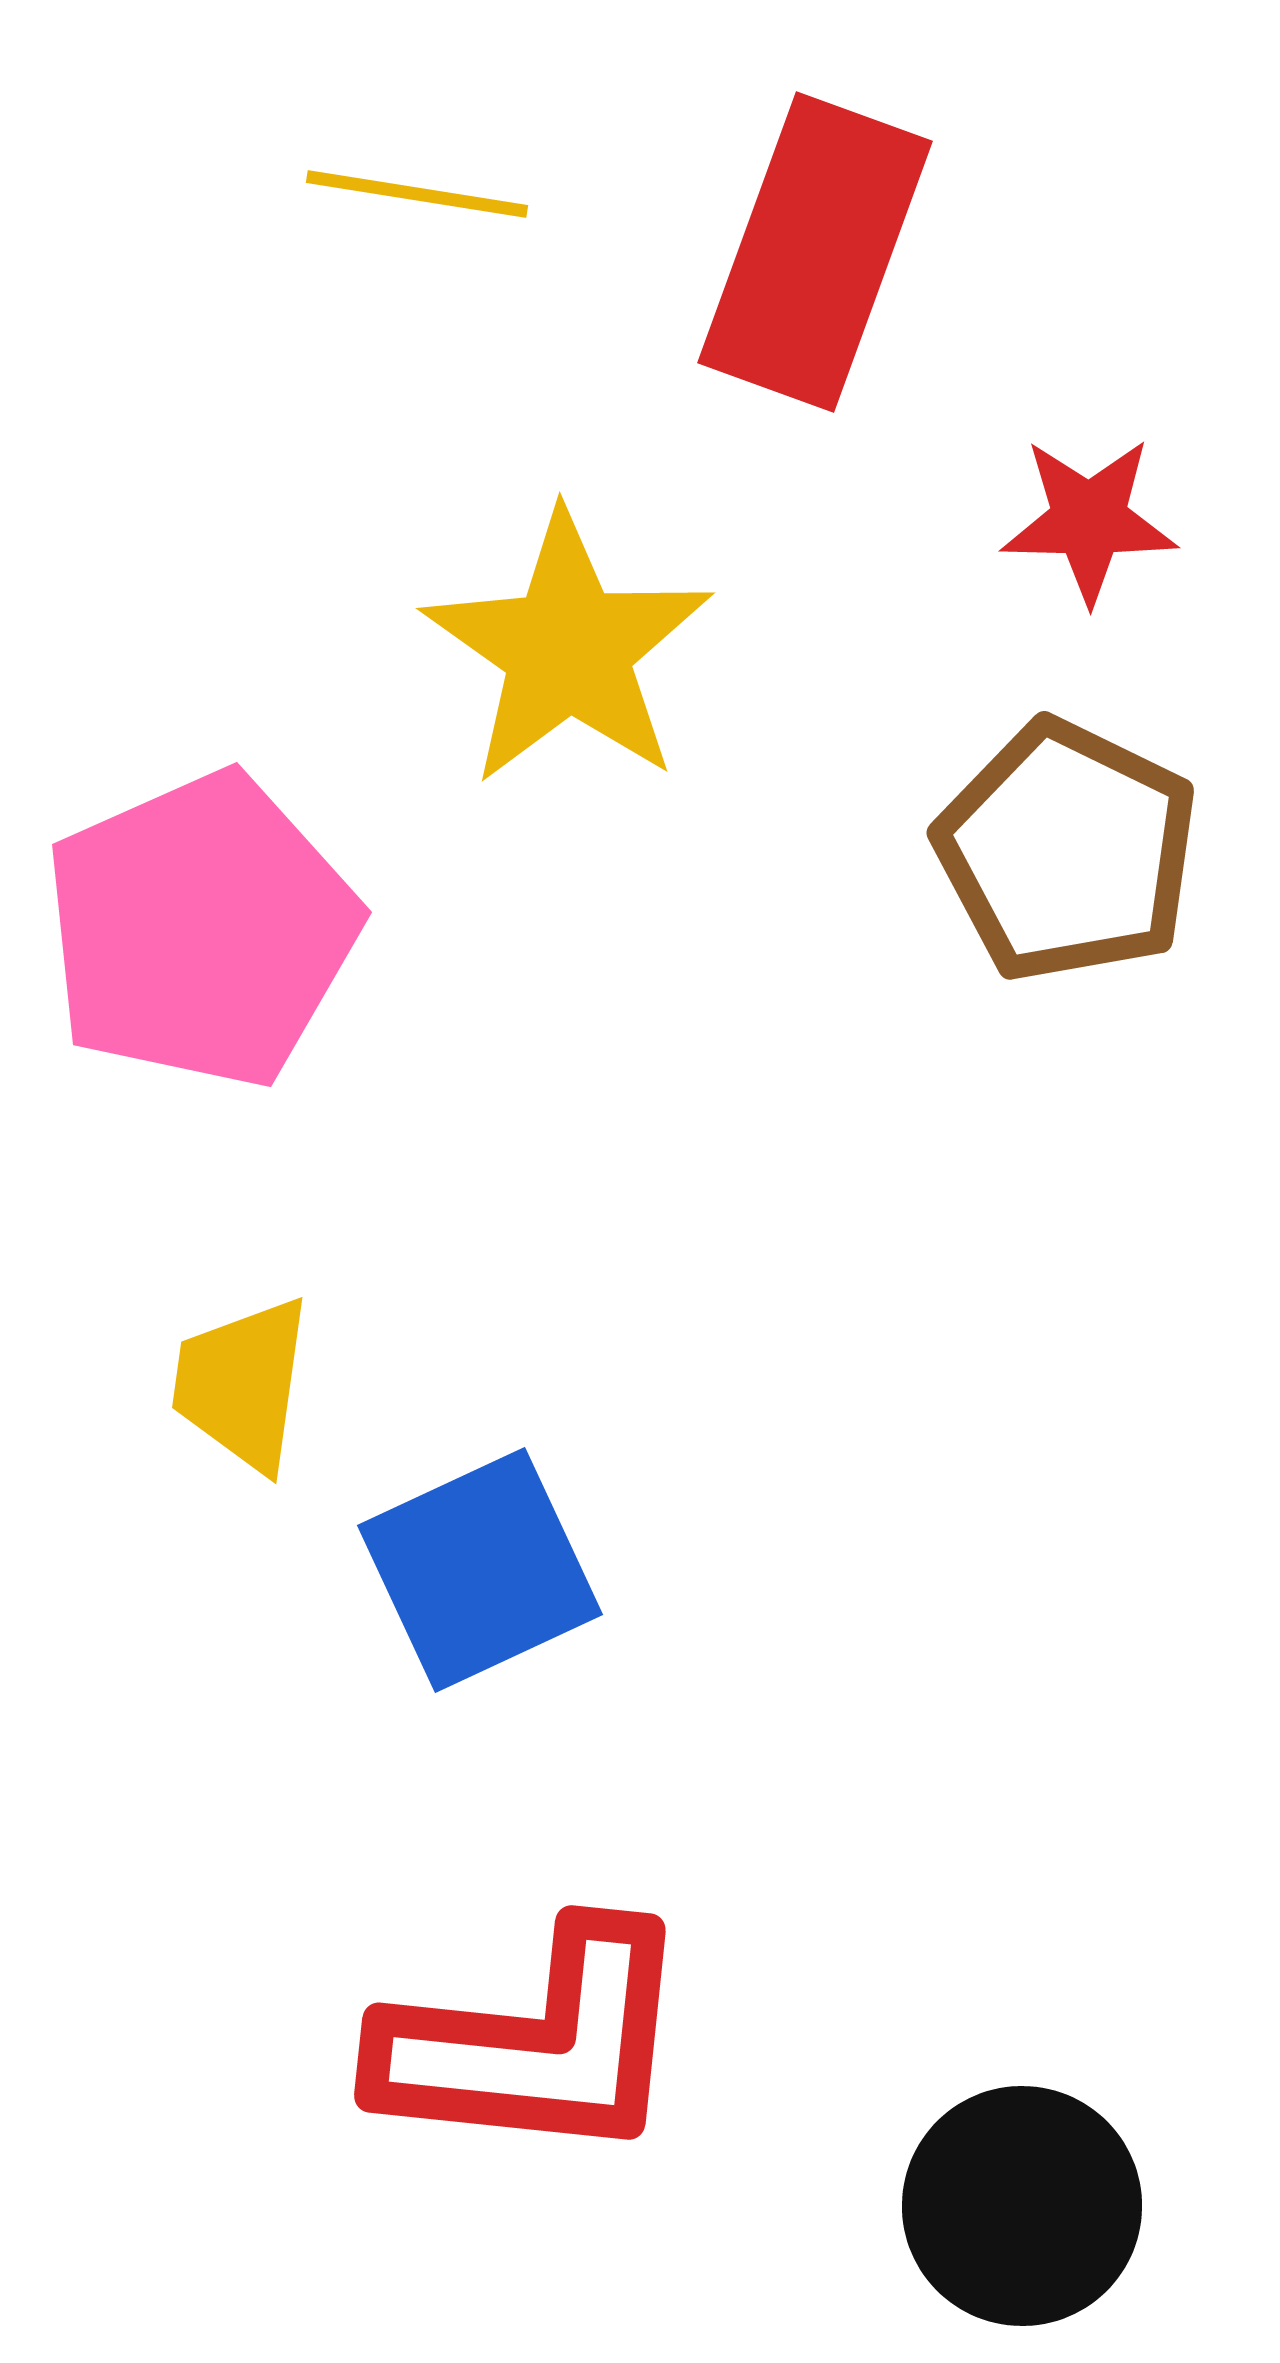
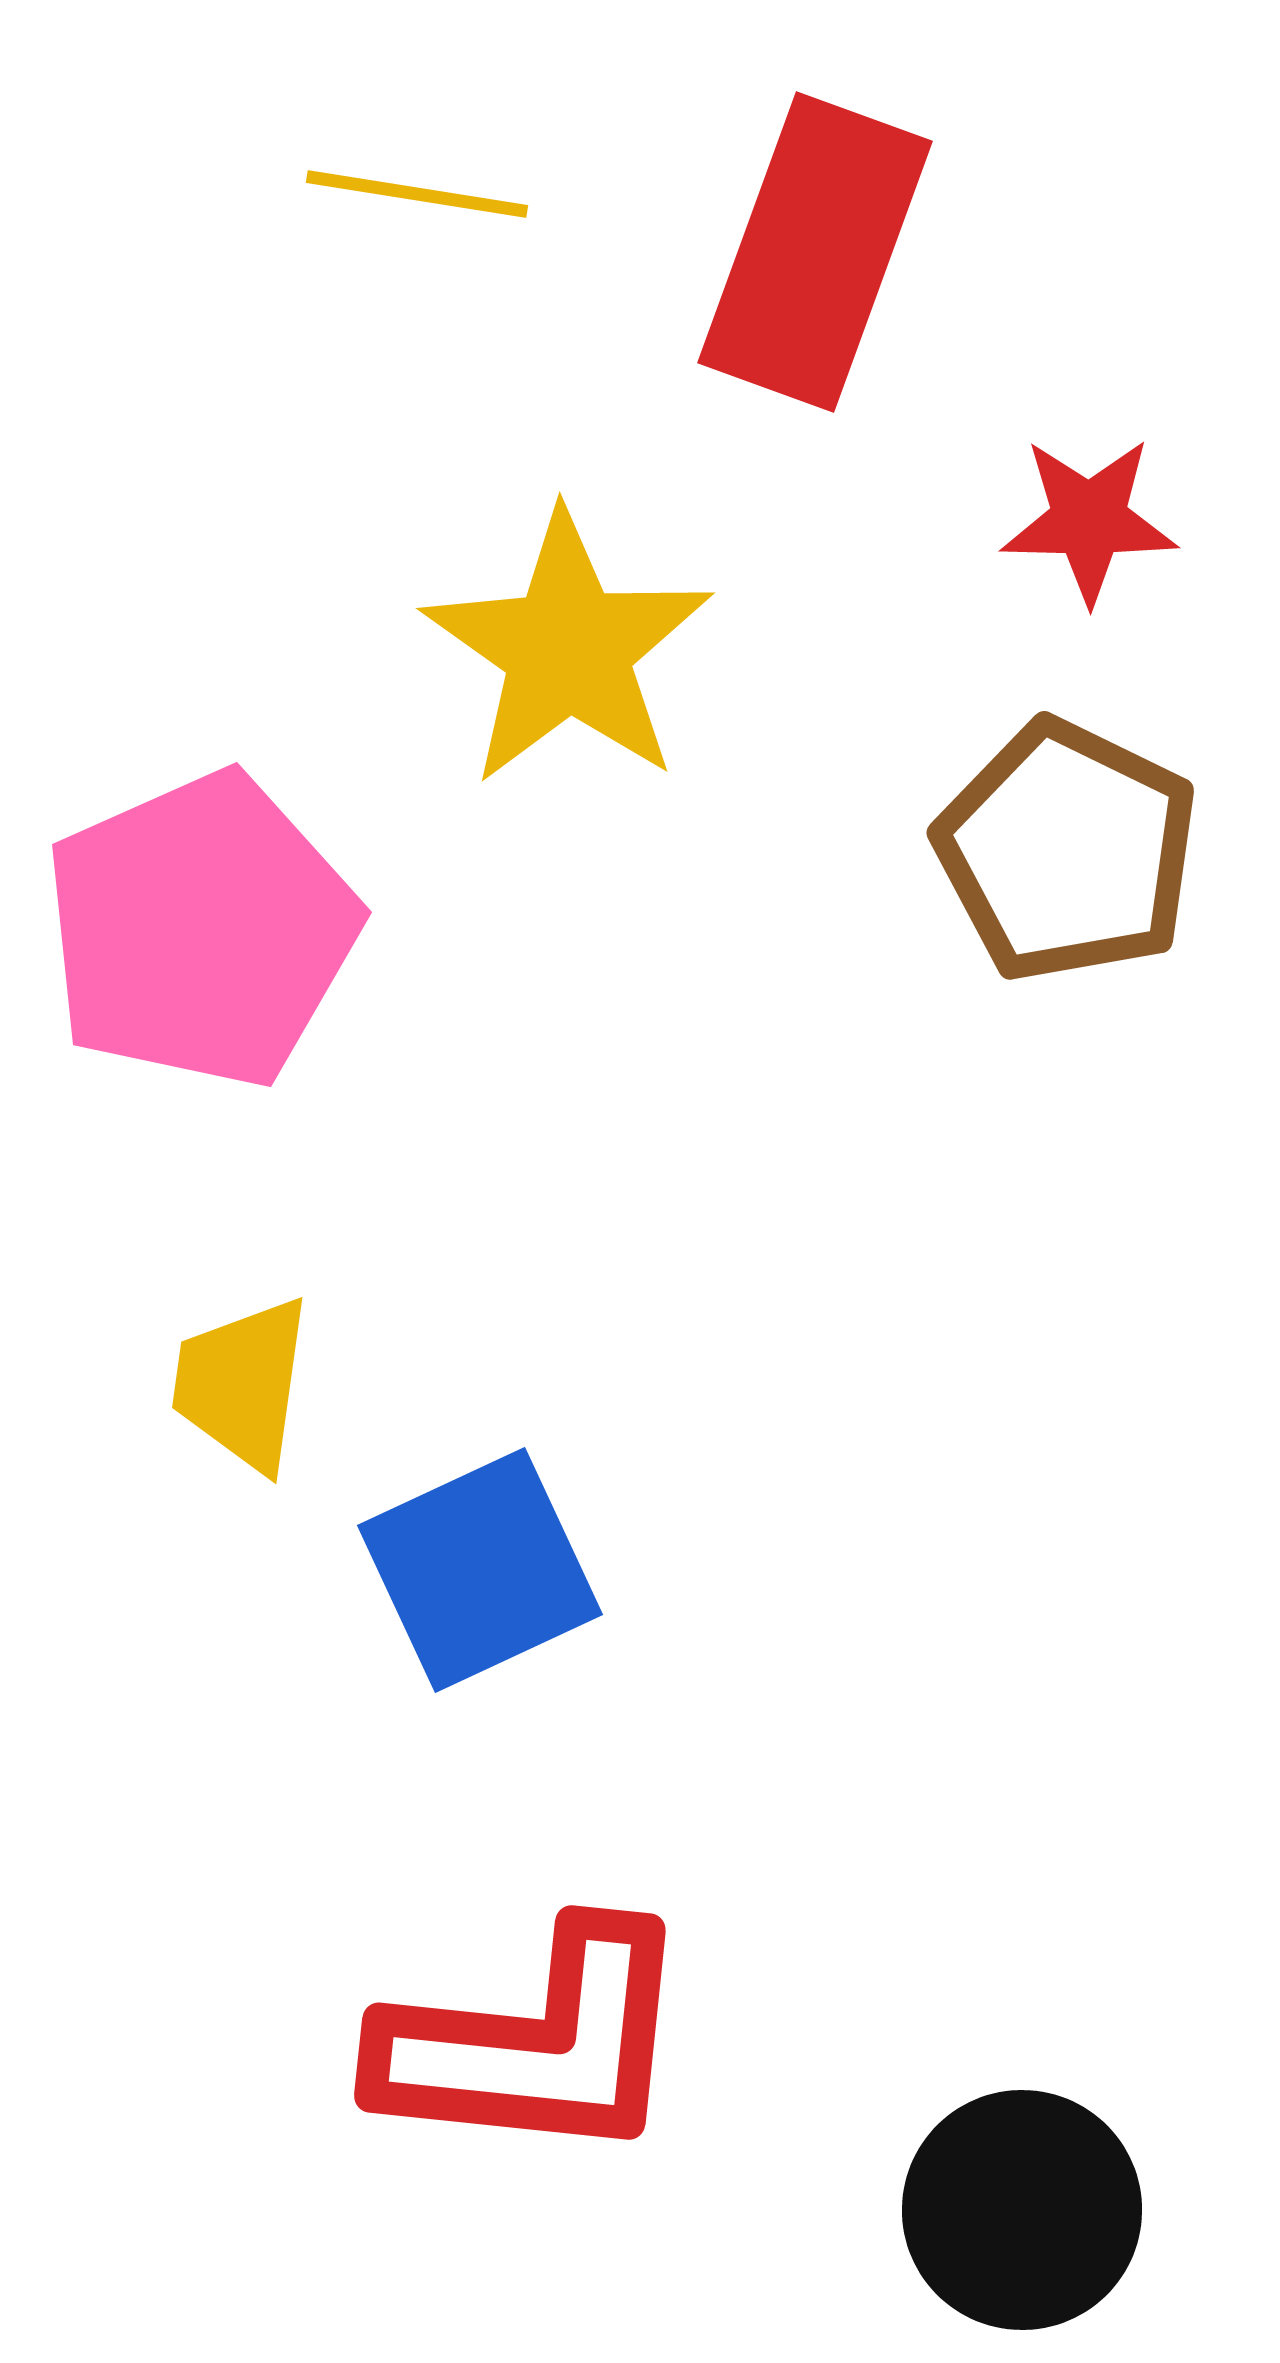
black circle: moved 4 px down
